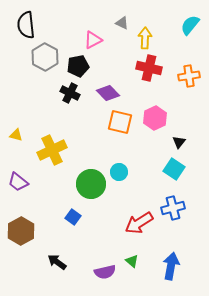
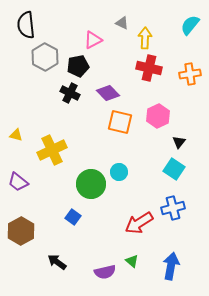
orange cross: moved 1 px right, 2 px up
pink hexagon: moved 3 px right, 2 px up
